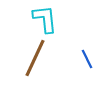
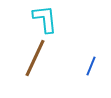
blue line: moved 4 px right, 7 px down; rotated 48 degrees clockwise
